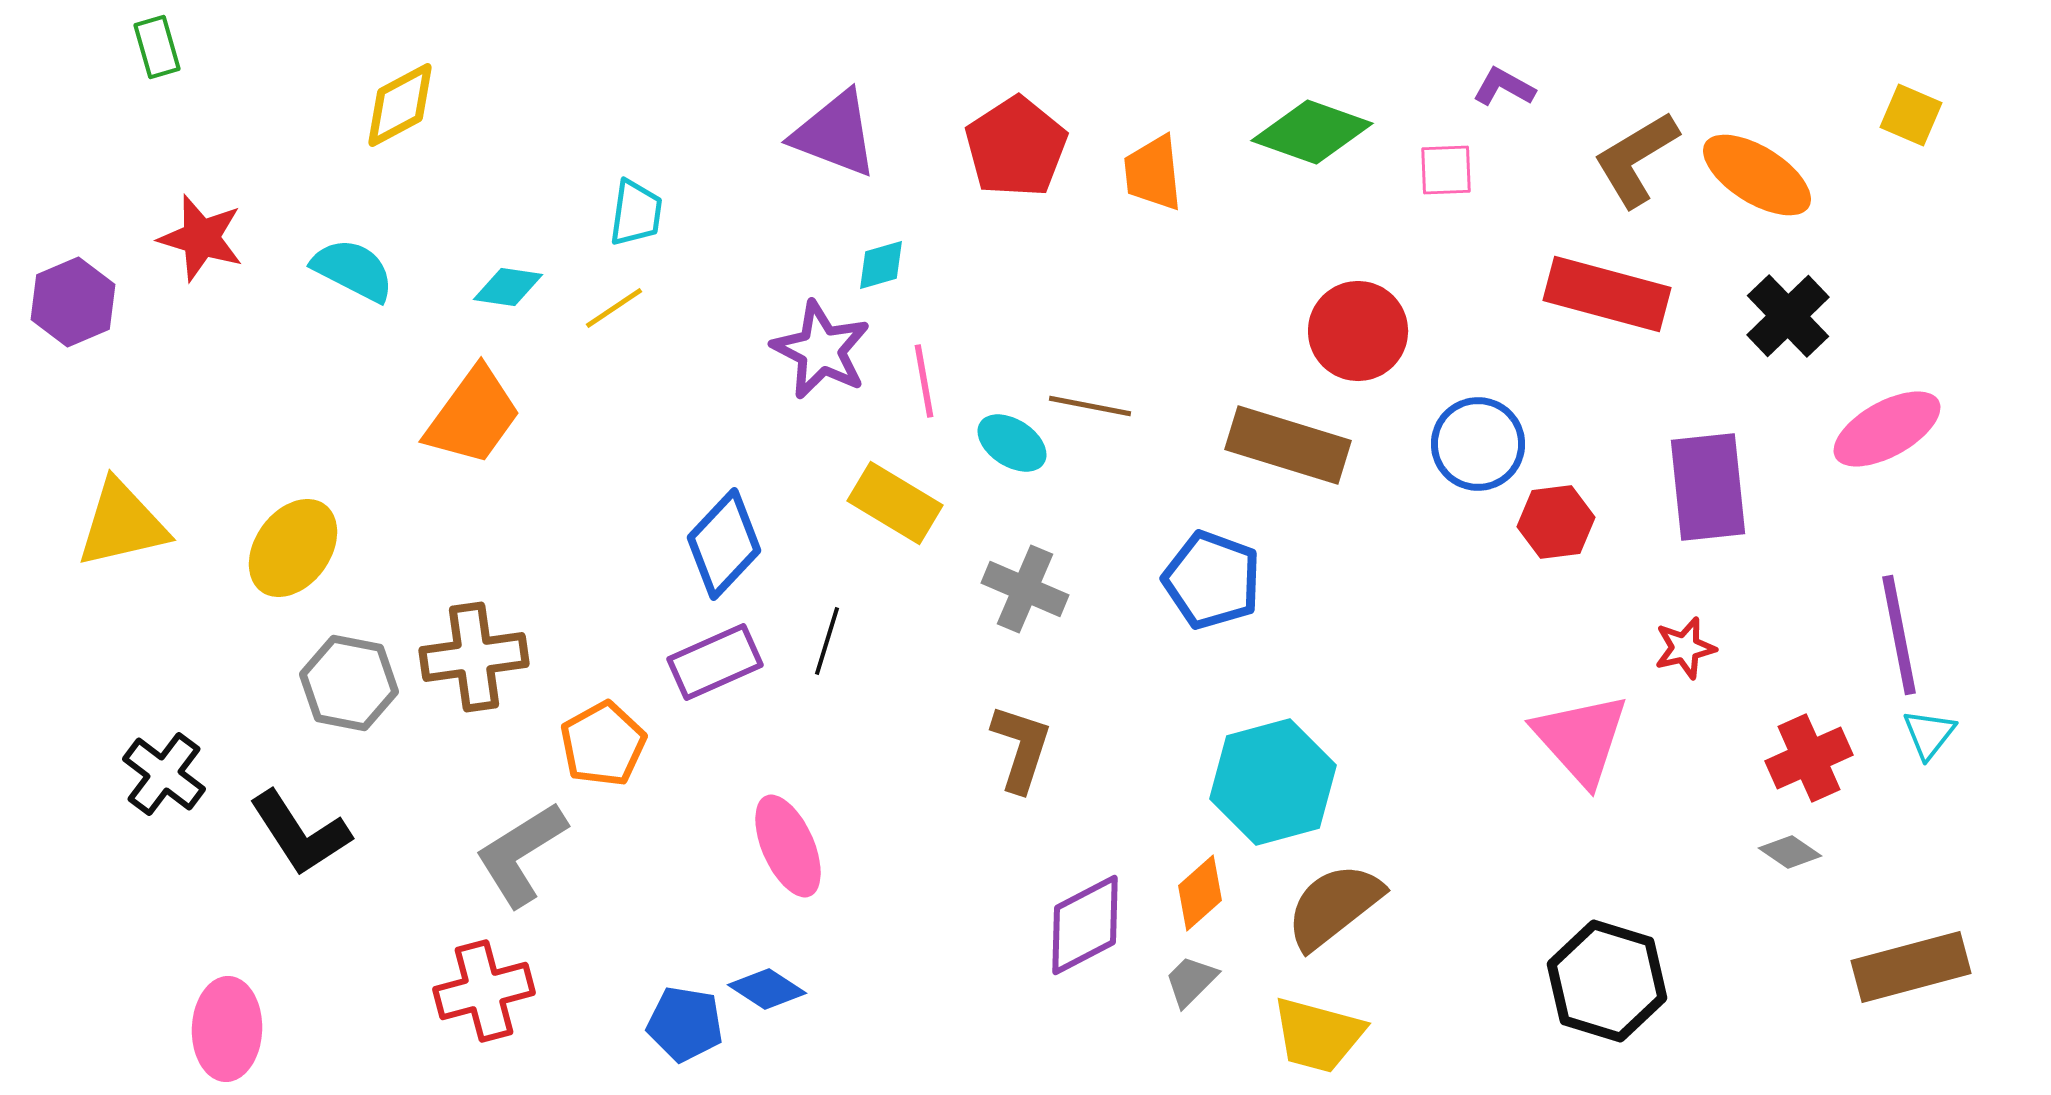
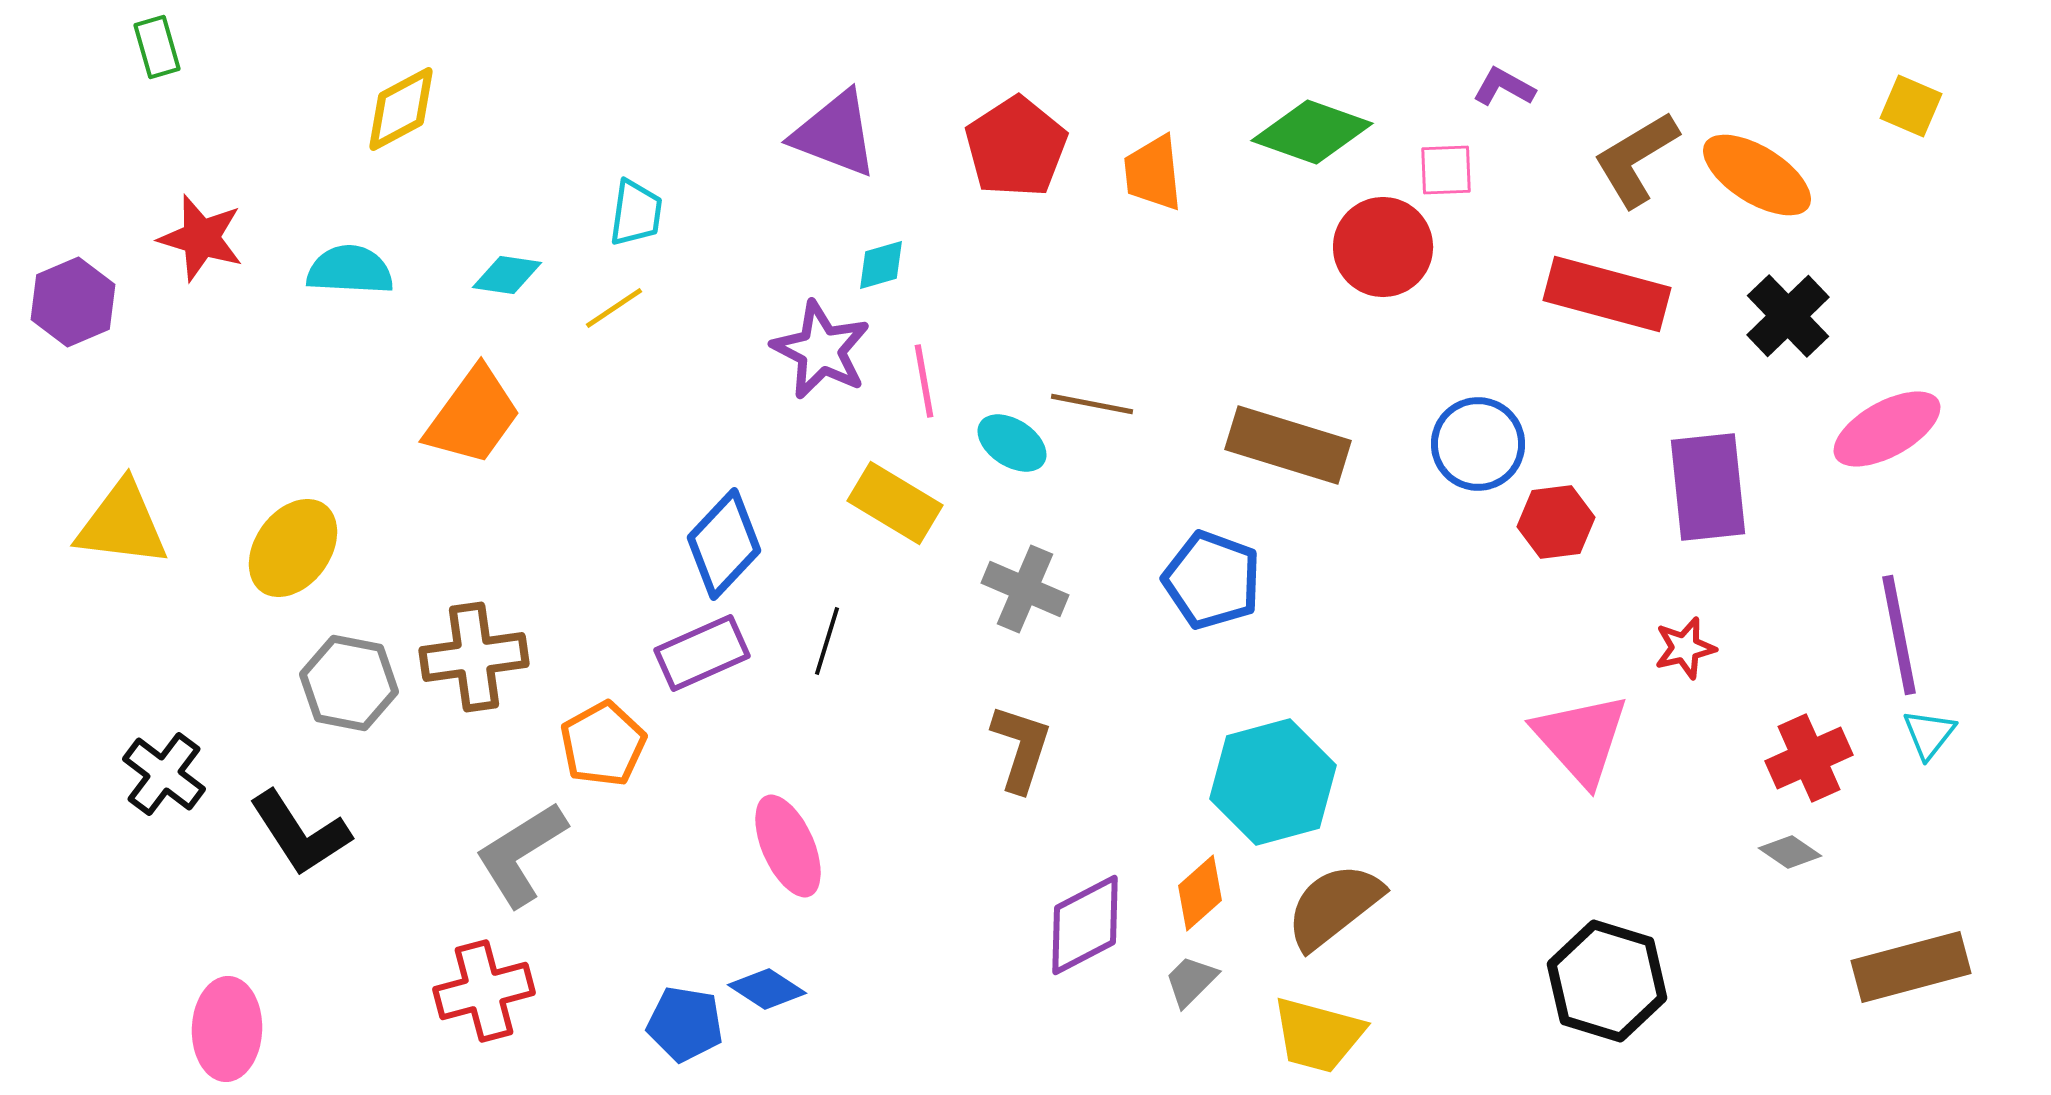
yellow diamond at (400, 105): moved 1 px right, 4 px down
yellow square at (1911, 115): moved 9 px up
cyan semicircle at (353, 270): moved 3 px left; rotated 24 degrees counterclockwise
cyan diamond at (508, 287): moved 1 px left, 12 px up
red circle at (1358, 331): moved 25 px right, 84 px up
brown line at (1090, 406): moved 2 px right, 2 px up
yellow triangle at (122, 524): rotated 20 degrees clockwise
purple rectangle at (715, 662): moved 13 px left, 9 px up
